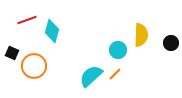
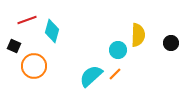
yellow semicircle: moved 3 px left
black square: moved 2 px right, 7 px up
